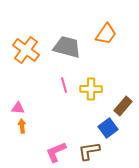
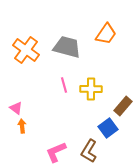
pink triangle: moved 2 px left; rotated 32 degrees clockwise
brown L-shape: rotated 50 degrees counterclockwise
